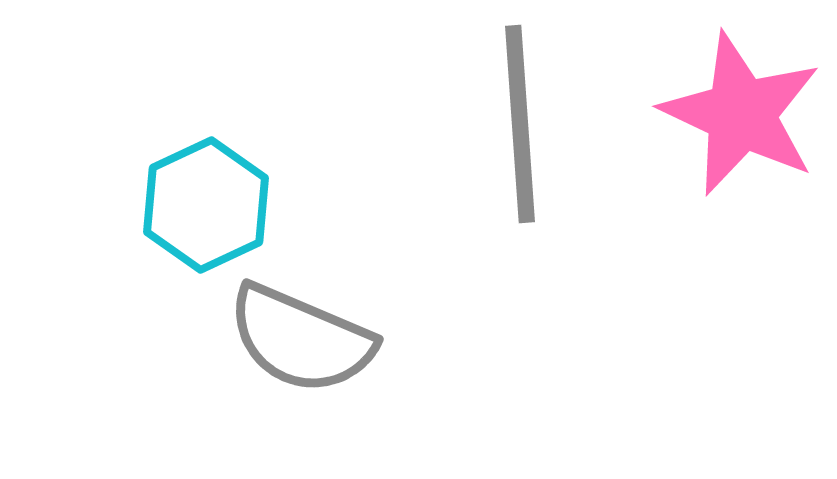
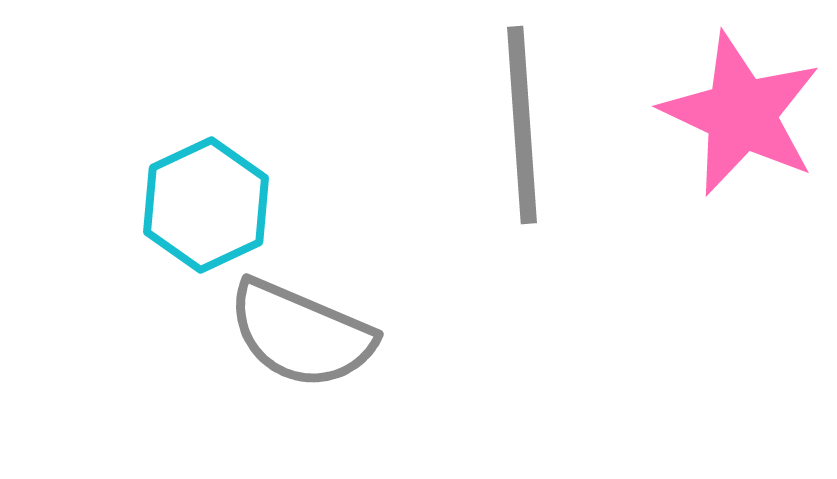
gray line: moved 2 px right, 1 px down
gray semicircle: moved 5 px up
